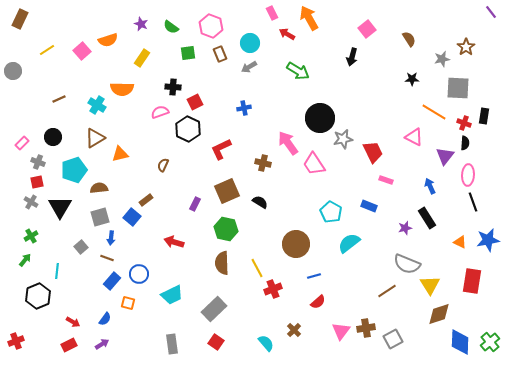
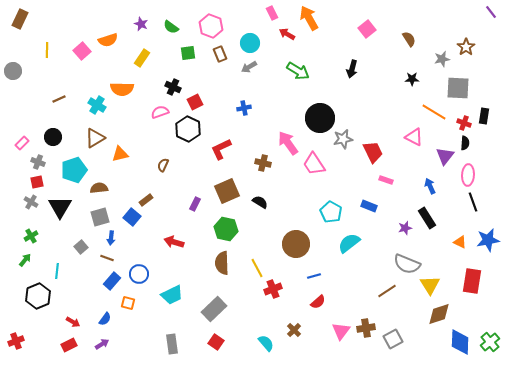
yellow line at (47, 50): rotated 56 degrees counterclockwise
black arrow at (352, 57): moved 12 px down
black cross at (173, 87): rotated 21 degrees clockwise
